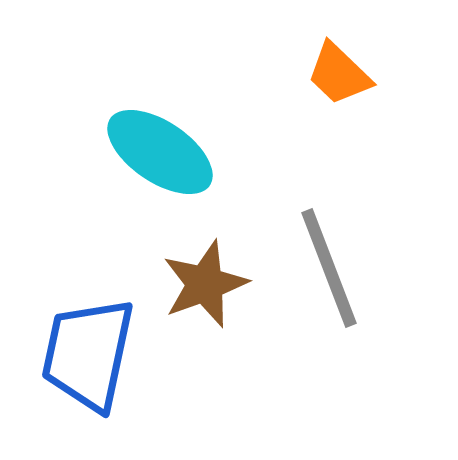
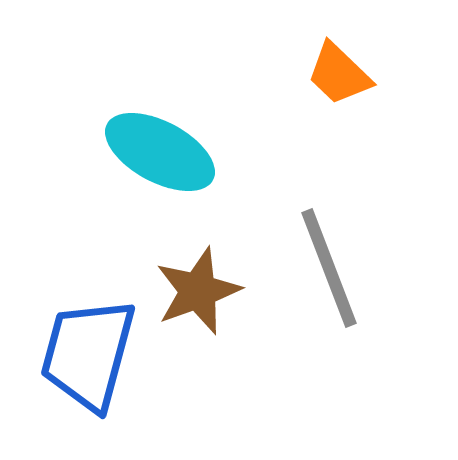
cyan ellipse: rotated 6 degrees counterclockwise
brown star: moved 7 px left, 7 px down
blue trapezoid: rotated 3 degrees clockwise
